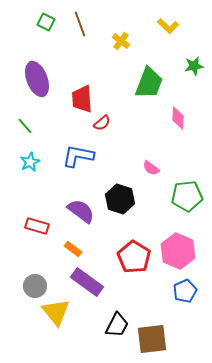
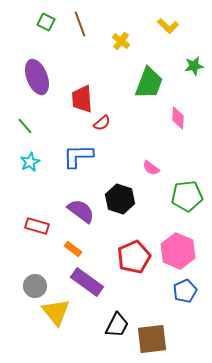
purple ellipse: moved 2 px up
blue L-shape: rotated 12 degrees counterclockwise
red pentagon: rotated 16 degrees clockwise
